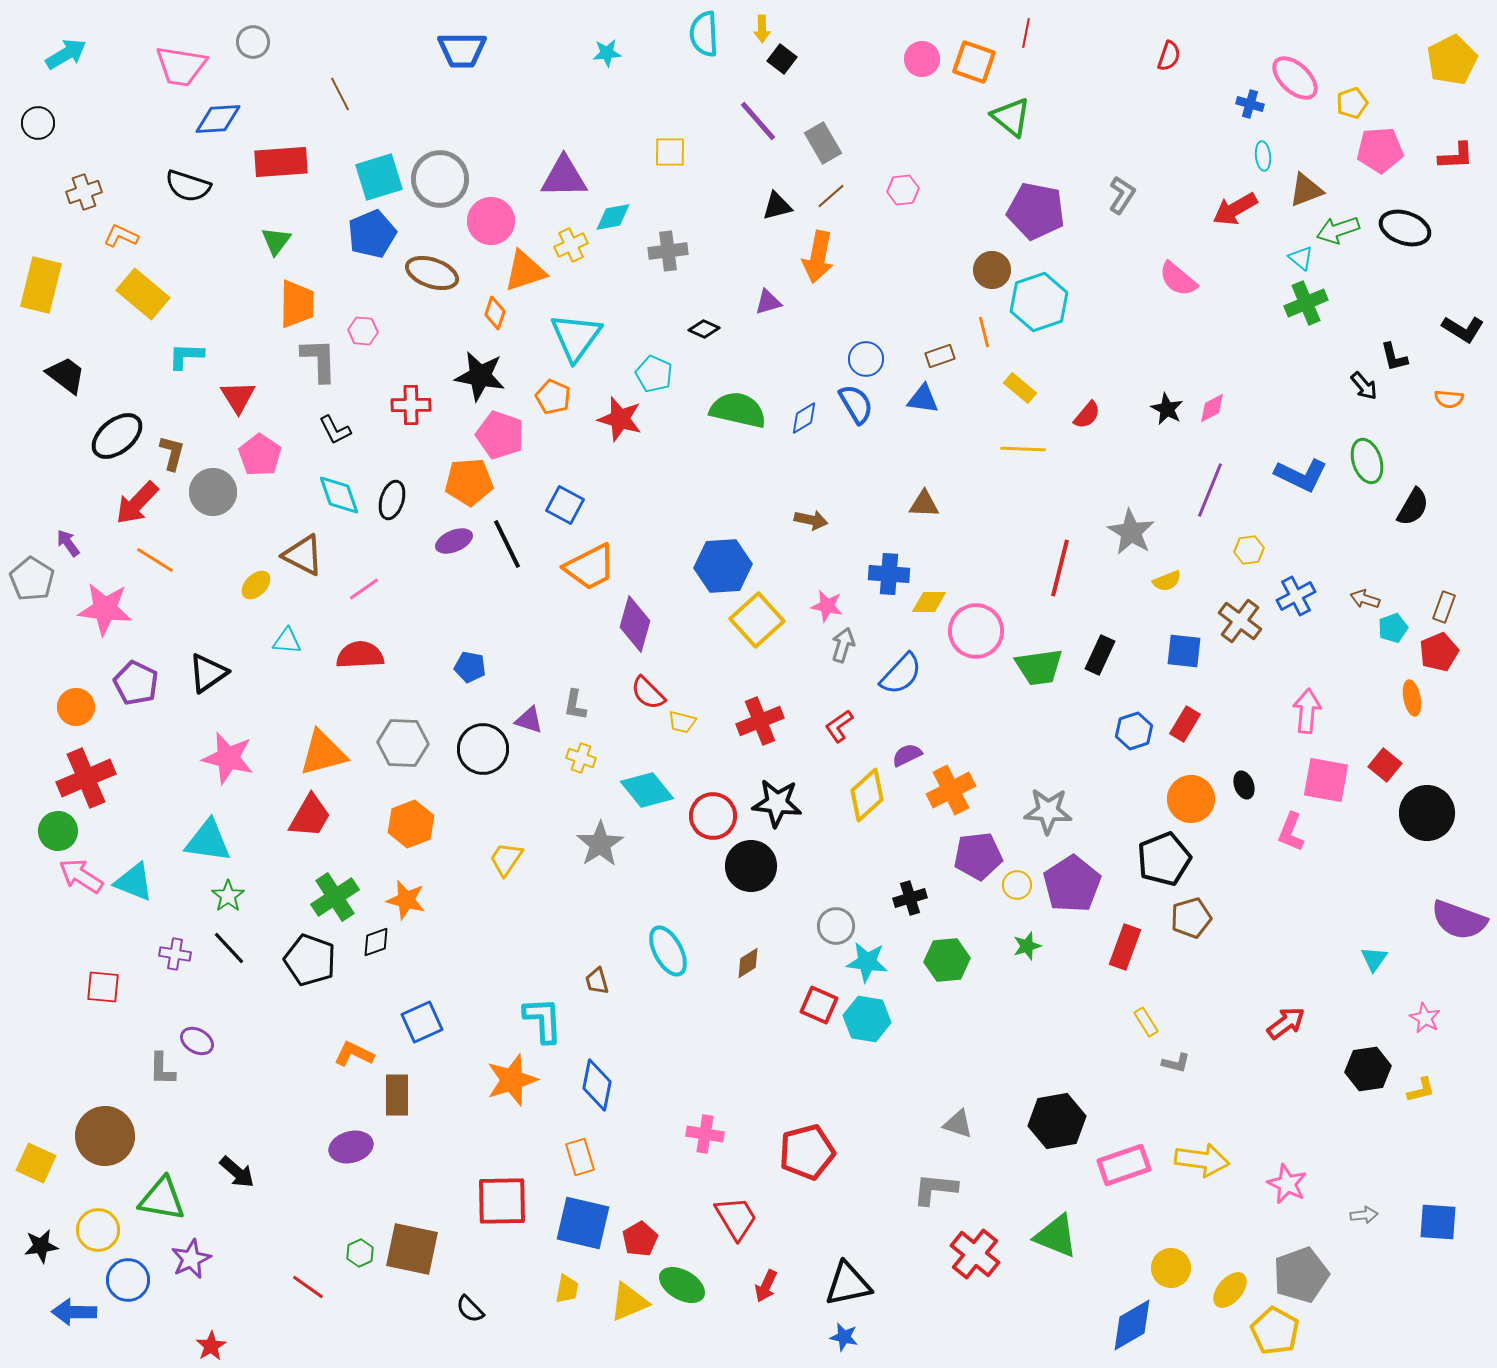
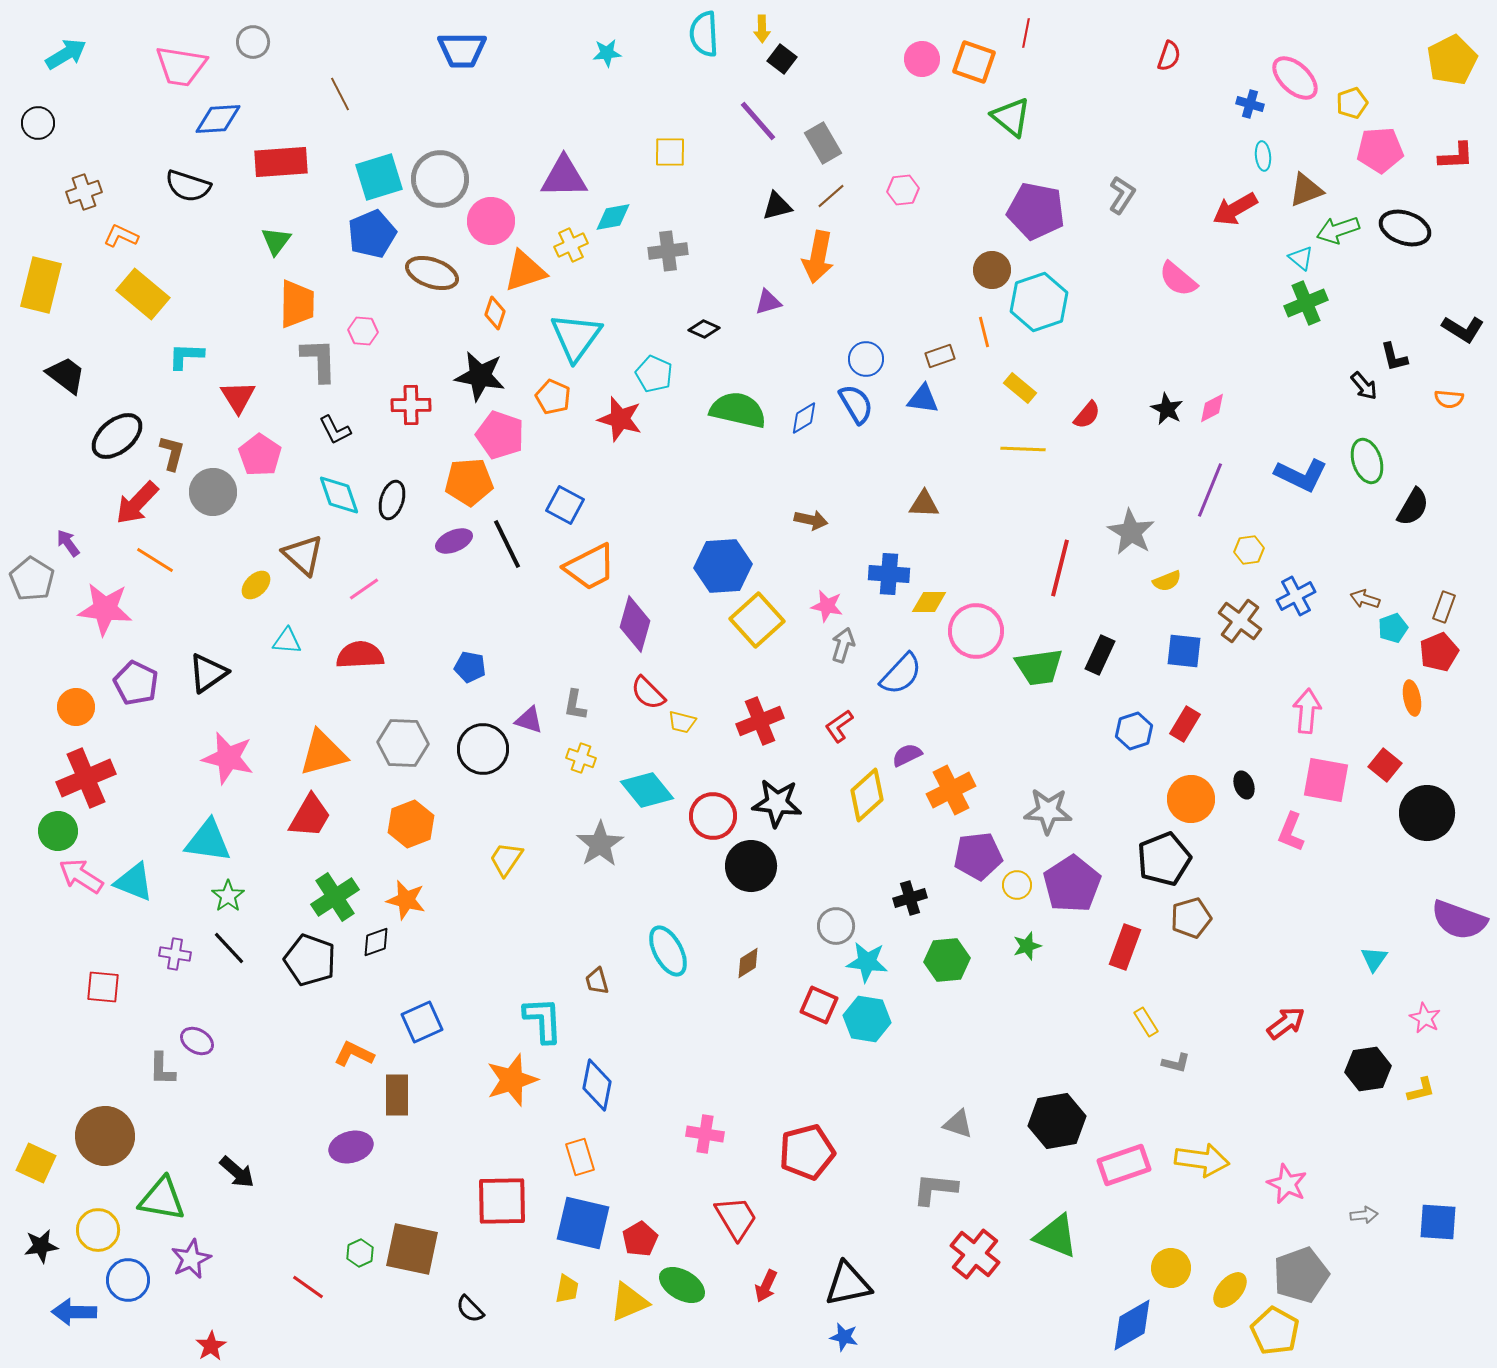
brown triangle at (303, 555): rotated 15 degrees clockwise
